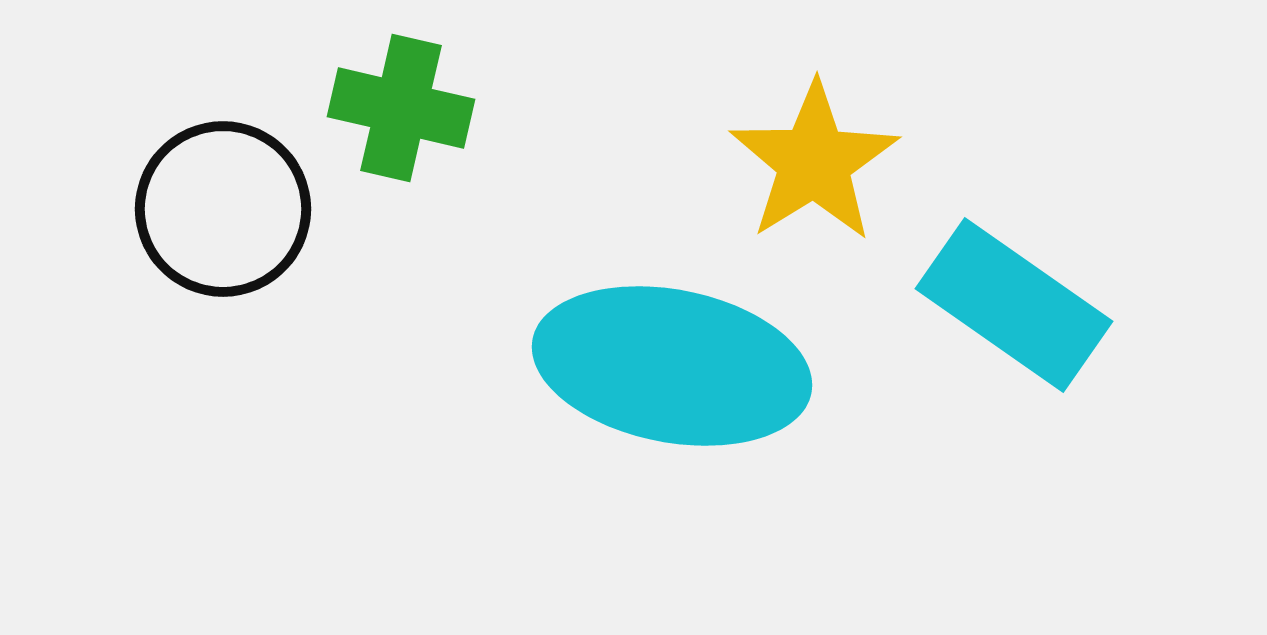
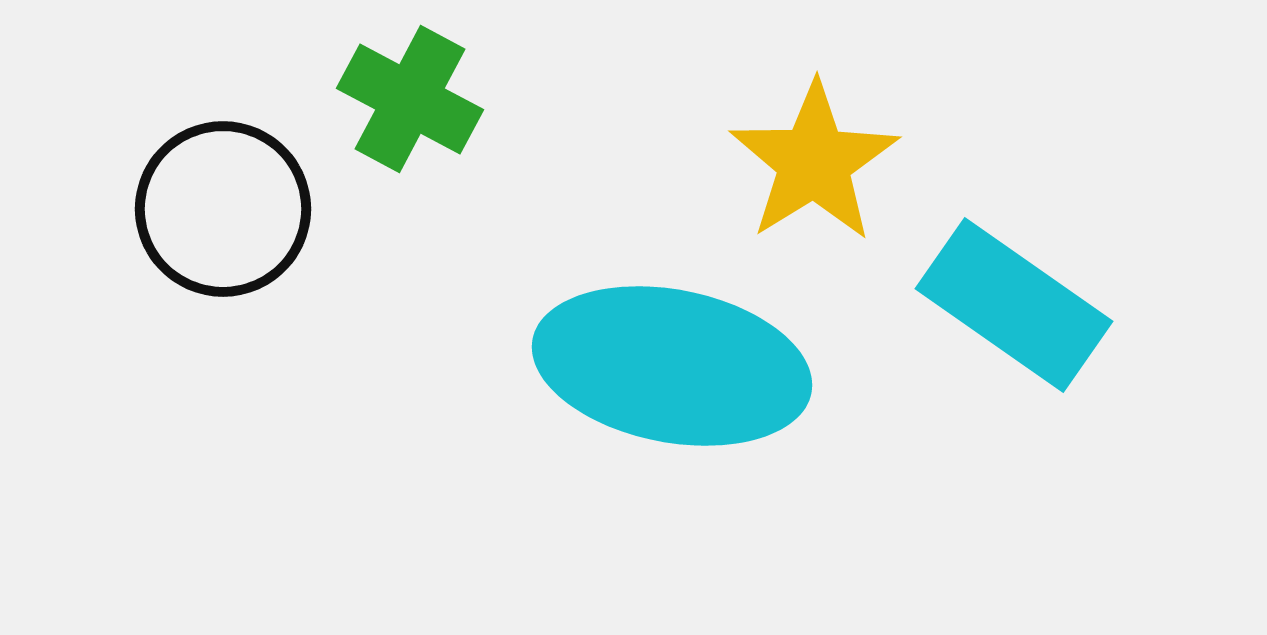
green cross: moved 9 px right, 9 px up; rotated 15 degrees clockwise
